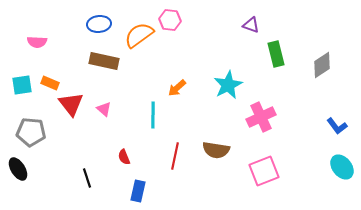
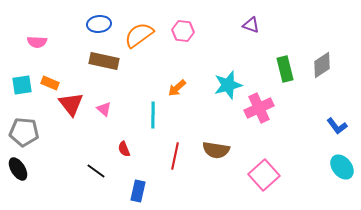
pink hexagon: moved 13 px right, 11 px down
green rectangle: moved 9 px right, 15 px down
cyan star: rotated 12 degrees clockwise
pink cross: moved 2 px left, 9 px up
gray pentagon: moved 7 px left
red semicircle: moved 8 px up
pink square: moved 4 px down; rotated 20 degrees counterclockwise
black line: moved 9 px right, 7 px up; rotated 36 degrees counterclockwise
